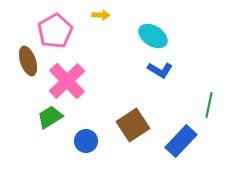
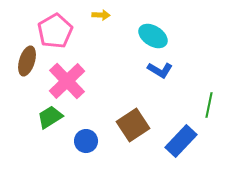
brown ellipse: moved 1 px left; rotated 36 degrees clockwise
